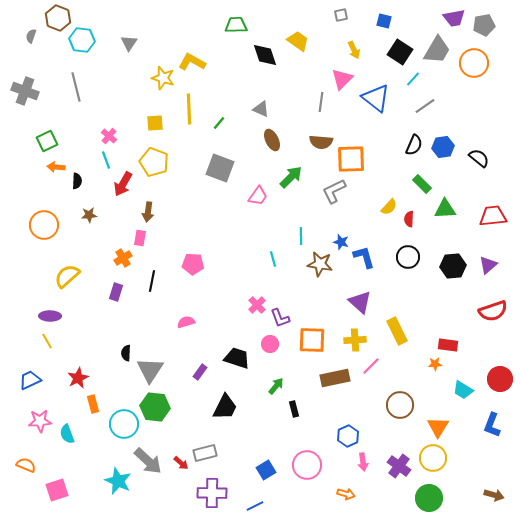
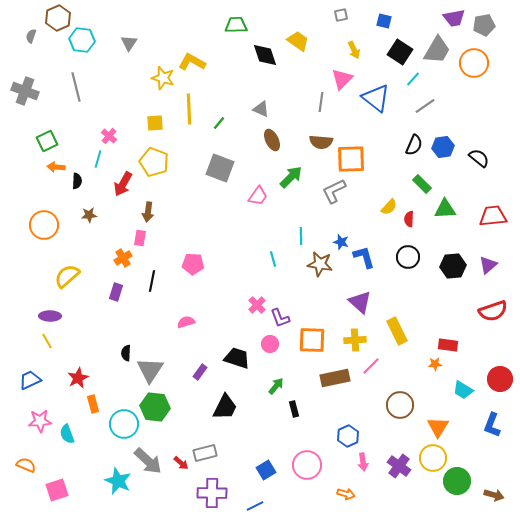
brown hexagon at (58, 18): rotated 15 degrees clockwise
cyan line at (106, 160): moved 8 px left, 1 px up; rotated 36 degrees clockwise
green circle at (429, 498): moved 28 px right, 17 px up
